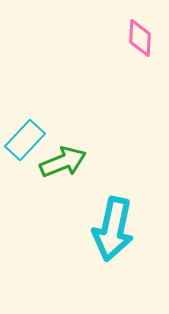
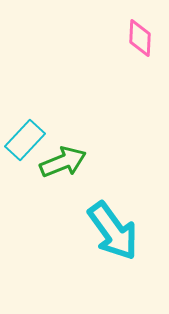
cyan arrow: moved 2 px down; rotated 48 degrees counterclockwise
